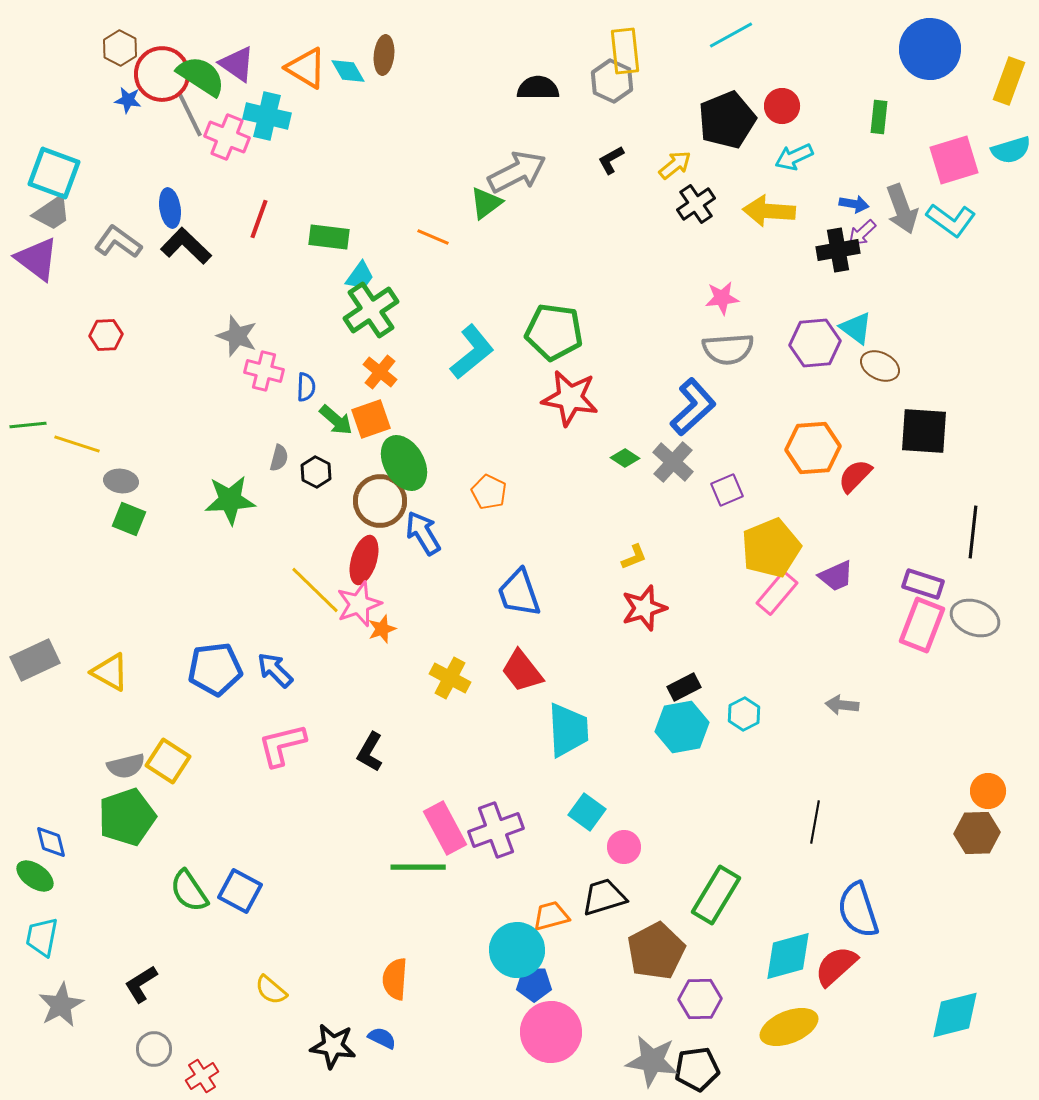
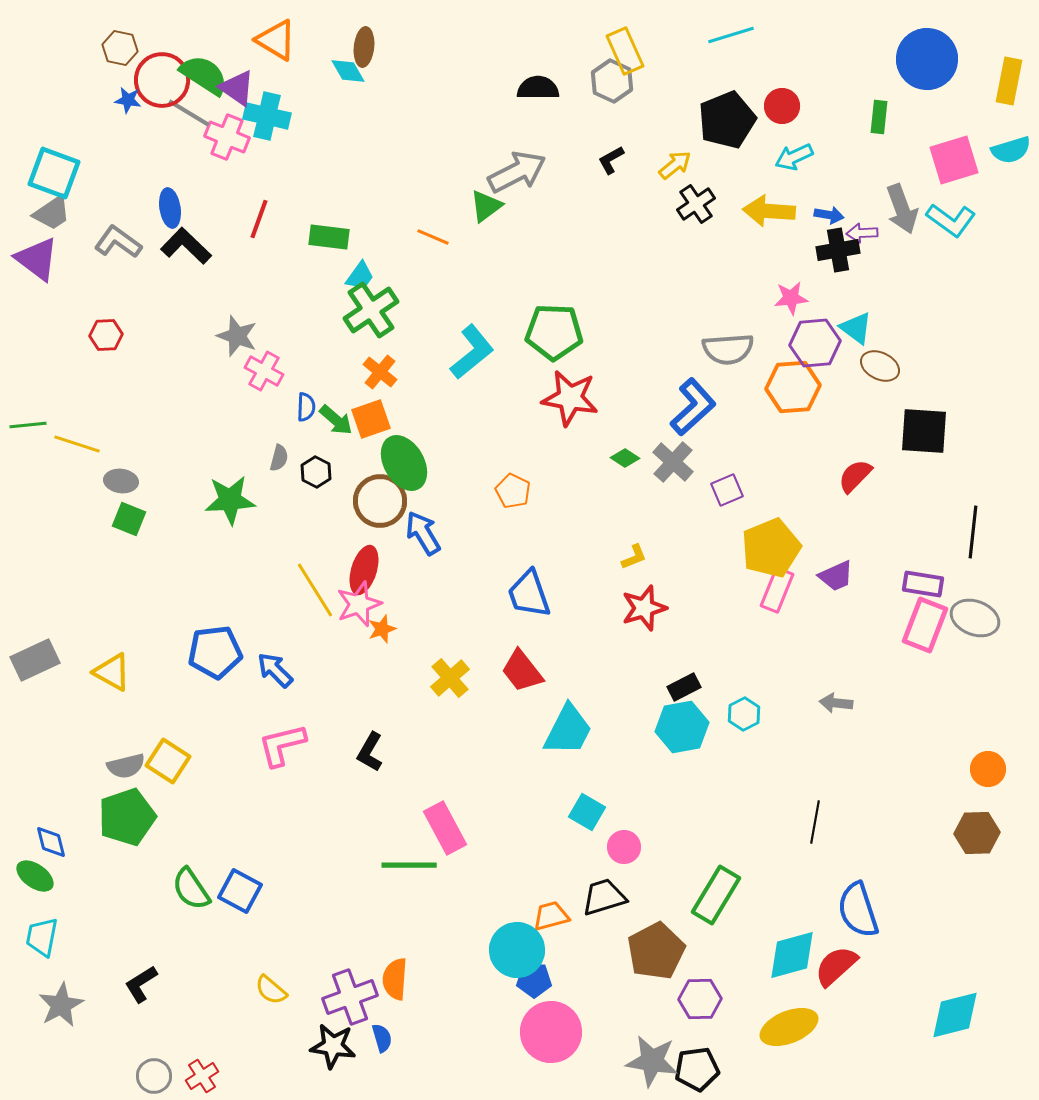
cyan line at (731, 35): rotated 12 degrees clockwise
brown hexagon at (120, 48): rotated 16 degrees counterclockwise
blue circle at (930, 49): moved 3 px left, 10 px down
yellow rectangle at (625, 51): rotated 18 degrees counterclockwise
brown ellipse at (384, 55): moved 20 px left, 8 px up
purple triangle at (237, 64): moved 24 px down
orange triangle at (306, 68): moved 30 px left, 28 px up
red circle at (162, 74): moved 6 px down
green semicircle at (201, 76): moved 3 px right, 1 px up
yellow rectangle at (1009, 81): rotated 9 degrees counterclockwise
gray line at (190, 115): moved 1 px left, 2 px up; rotated 33 degrees counterclockwise
green triangle at (486, 203): moved 3 px down
blue arrow at (854, 204): moved 25 px left, 11 px down
purple arrow at (862, 233): rotated 40 degrees clockwise
pink star at (722, 298): moved 69 px right
green pentagon at (554, 332): rotated 6 degrees counterclockwise
pink cross at (264, 371): rotated 15 degrees clockwise
blue semicircle at (306, 387): moved 20 px down
orange hexagon at (813, 448): moved 20 px left, 61 px up
orange pentagon at (489, 492): moved 24 px right, 1 px up
red ellipse at (364, 560): moved 10 px down
purple rectangle at (923, 584): rotated 9 degrees counterclockwise
yellow line at (315, 590): rotated 14 degrees clockwise
blue trapezoid at (519, 593): moved 10 px right, 1 px down
pink rectangle at (777, 593): moved 3 px up; rotated 18 degrees counterclockwise
pink rectangle at (922, 625): moved 3 px right
blue pentagon at (215, 669): moved 17 px up
yellow triangle at (110, 672): moved 2 px right
yellow cross at (450, 678): rotated 21 degrees clockwise
gray arrow at (842, 705): moved 6 px left, 2 px up
cyan trapezoid at (568, 730): rotated 30 degrees clockwise
orange circle at (988, 791): moved 22 px up
cyan square at (587, 812): rotated 6 degrees counterclockwise
purple cross at (496, 830): moved 146 px left, 167 px down
green line at (418, 867): moved 9 px left, 2 px up
green semicircle at (189, 891): moved 2 px right, 2 px up
cyan diamond at (788, 956): moved 4 px right, 1 px up
blue pentagon at (534, 984): moved 4 px up
blue semicircle at (382, 1038): rotated 48 degrees clockwise
gray circle at (154, 1049): moved 27 px down
